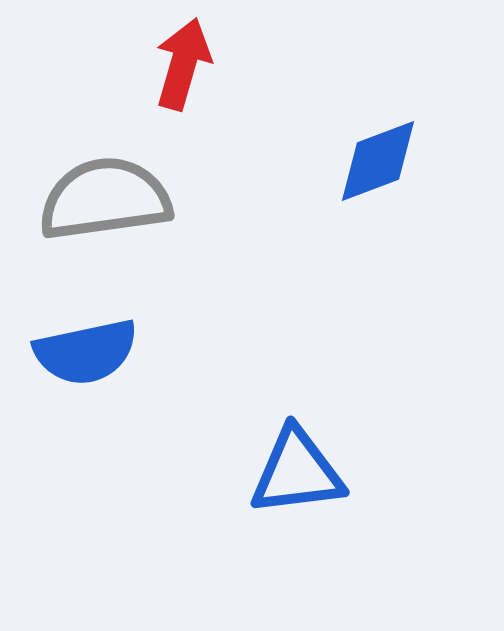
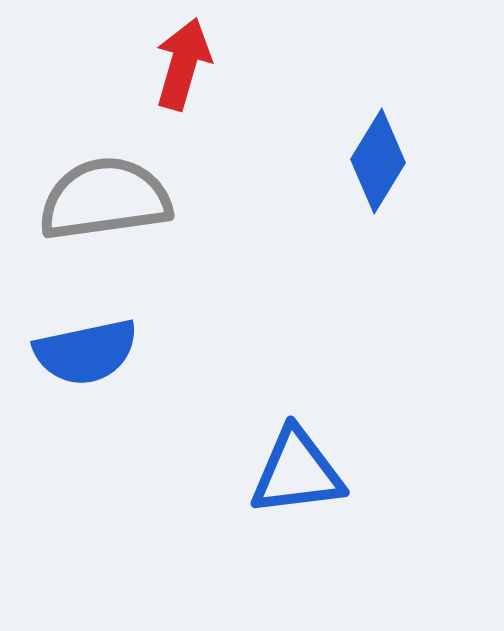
blue diamond: rotated 38 degrees counterclockwise
